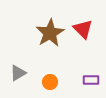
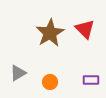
red triangle: moved 2 px right
